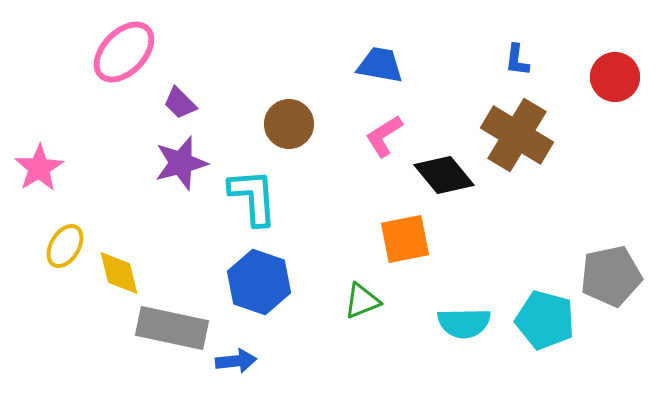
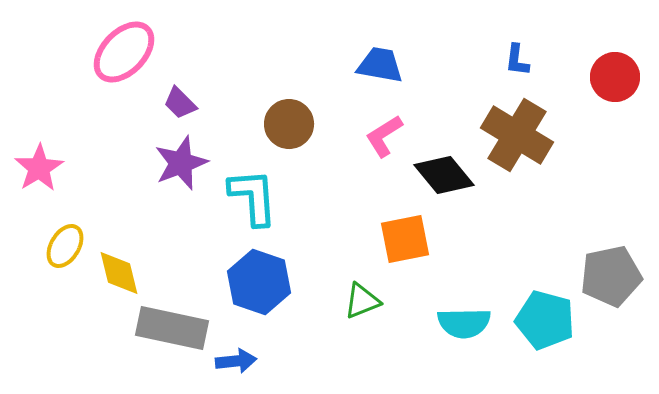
purple star: rotated 6 degrees counterclockwise
